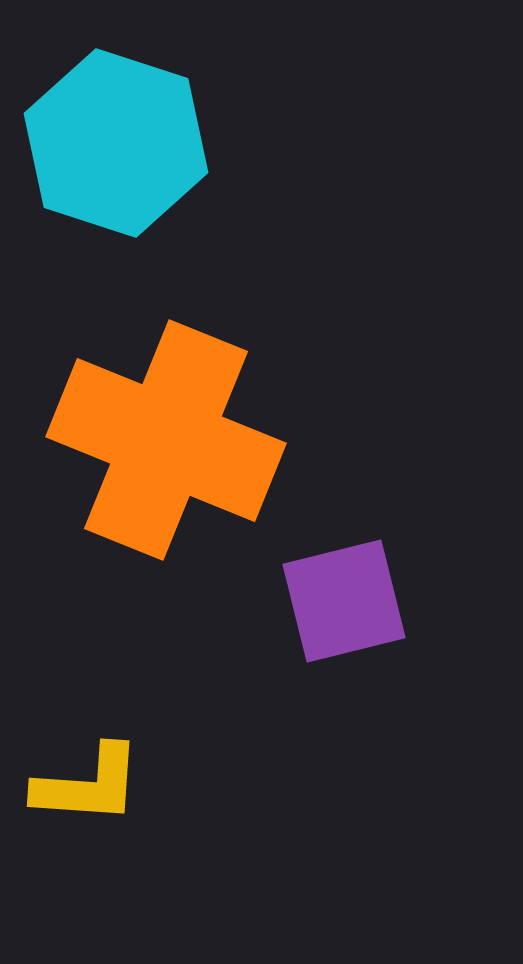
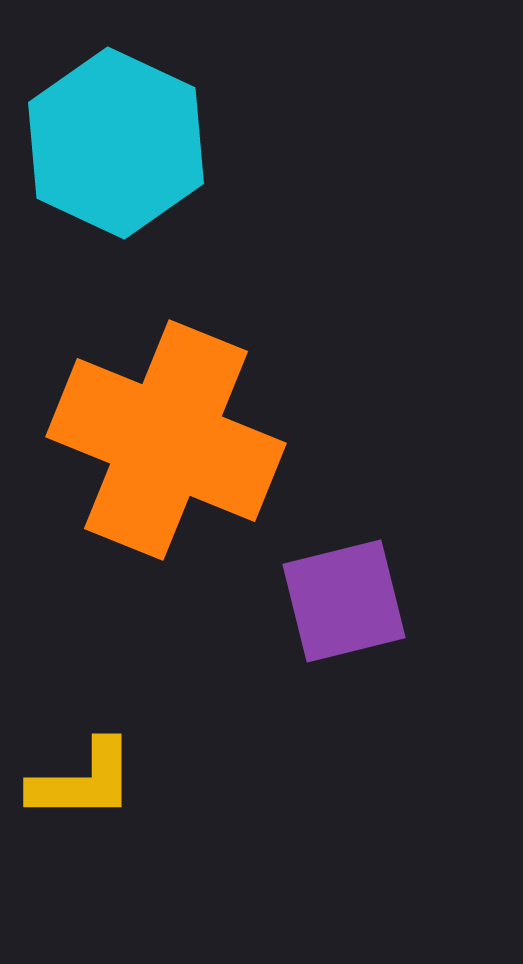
cyan hexagon: rotated 7 degrees clockwise
yellow L-shape: moved 5 px left, 4 px up; rotated 4 degrees counterclockwise
